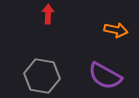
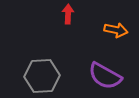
red arrow: moved 20 px right
gray hexagon: rotated 12 degrees counterclockwise
